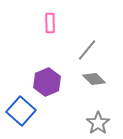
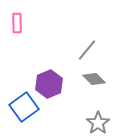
pink rectangle: moved 33 px left
purple hexagon: moved 2 px right, 2 px down
blue square: moved 3 px right, 4 px up; rotated 12 degrees clockwise
